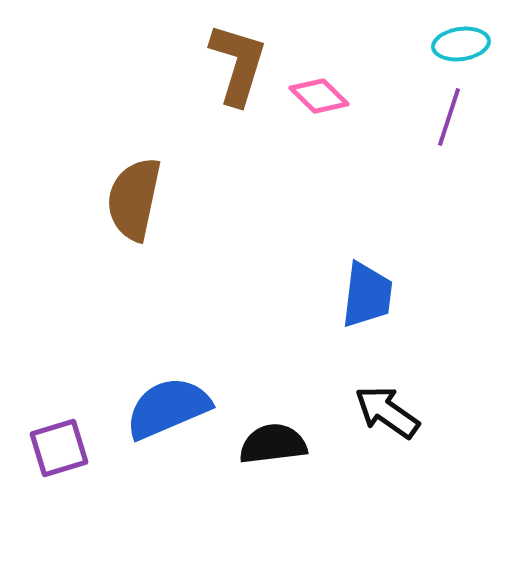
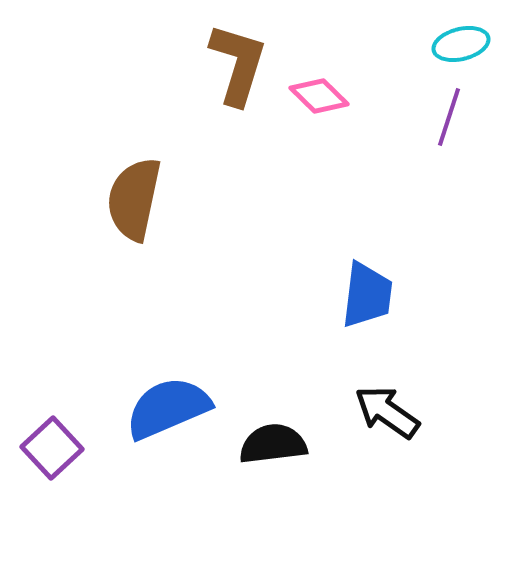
cyan ellipse: rotated 6 degrees counterclockwise
purple square: moved 7 px left; rotated 26 degrees counterclockwise
